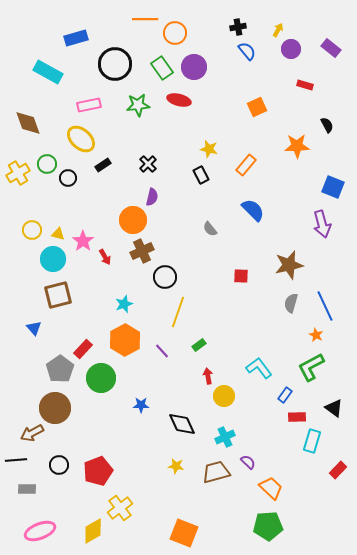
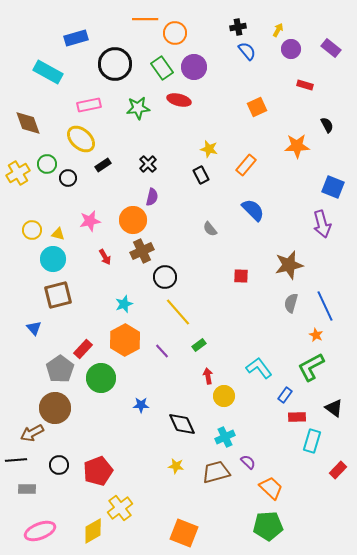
green star at (138, 105): moved 3 px down
pink star at (83, 241): moved 7 px right, 20 px up; rotated 25 degrees clockwise
yellow line at (178, 312): rotated 60 degrees counterclockwise
